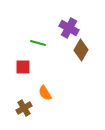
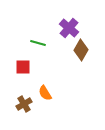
purple cross: rotated 12 degrees clockwise
brown cross: moved 4 px up
